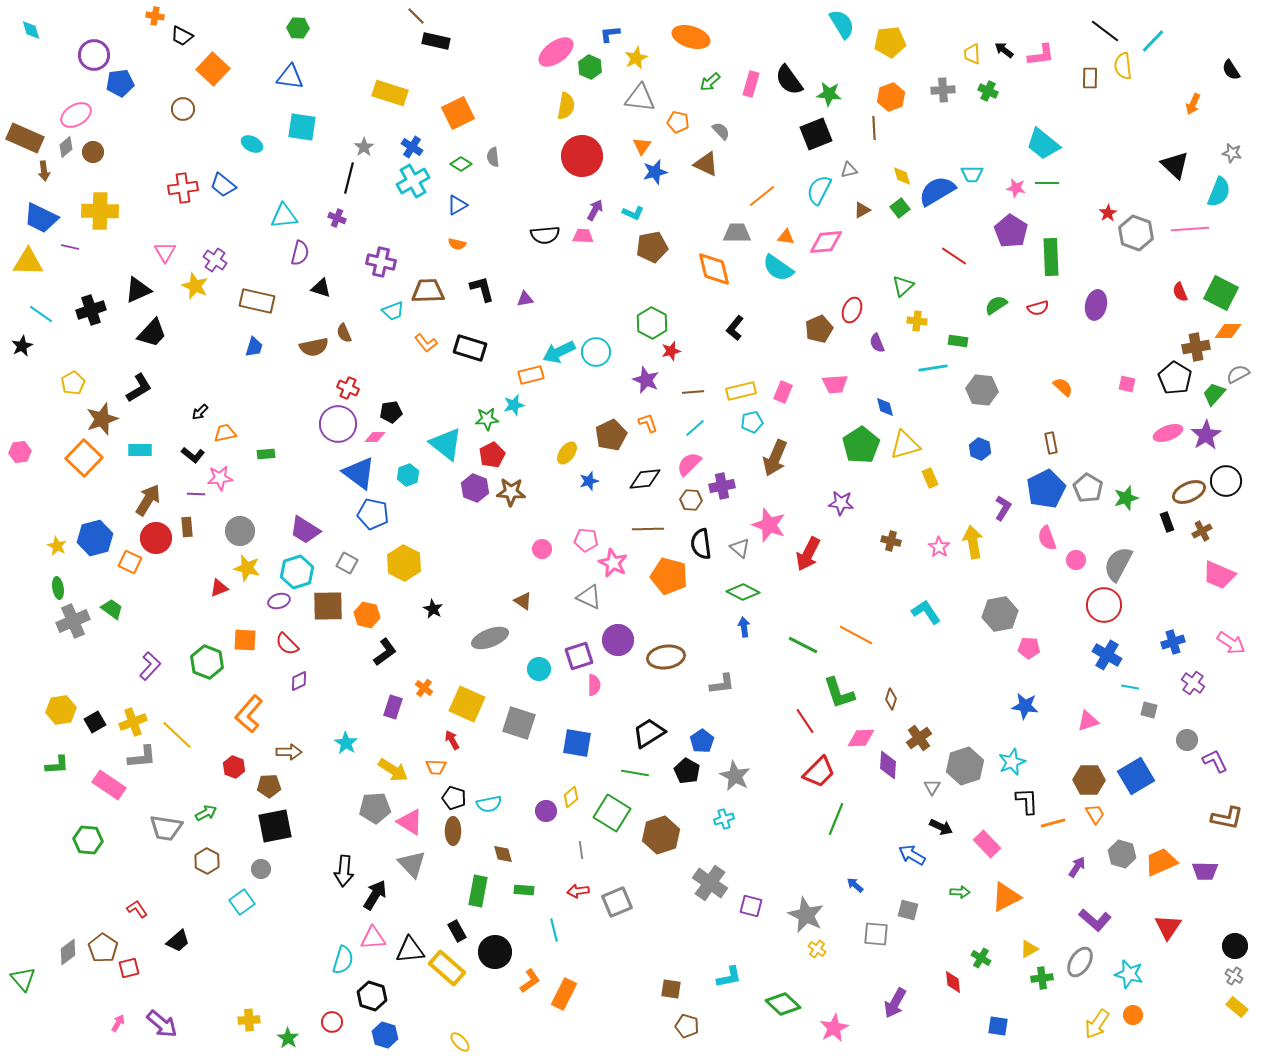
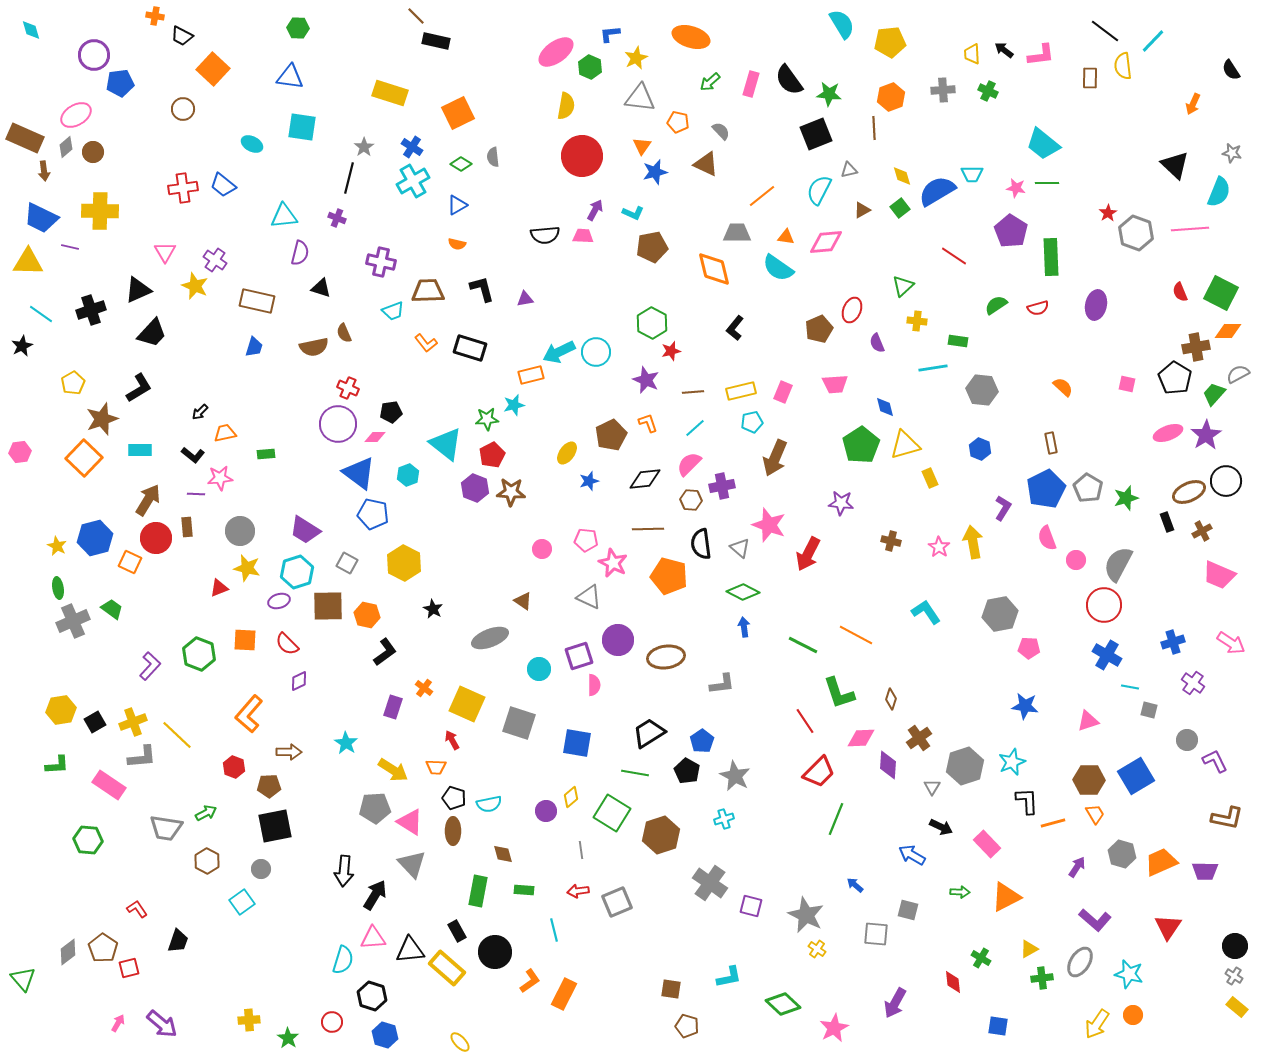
green hexagon at (207, 662): moved 8 px left, 8 px up
black trapezoid at (178, 941): rotated 30 degrees counterclockwise
